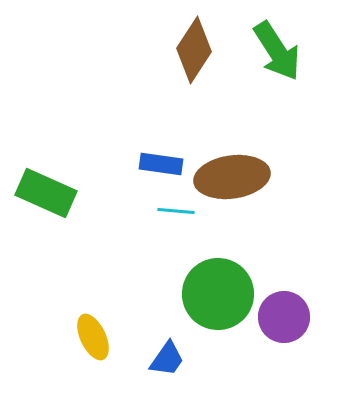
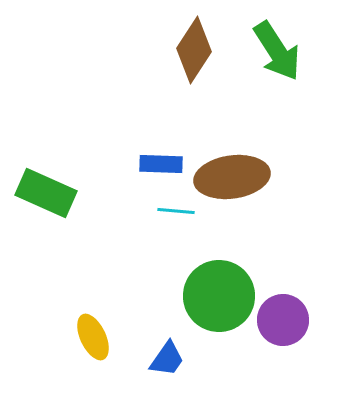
blue rectangle: rotated 6 degrees counterclockwise
green circle: moved 1 px right, 2 px down
purple circle: moved 1 px left, 3 px down
